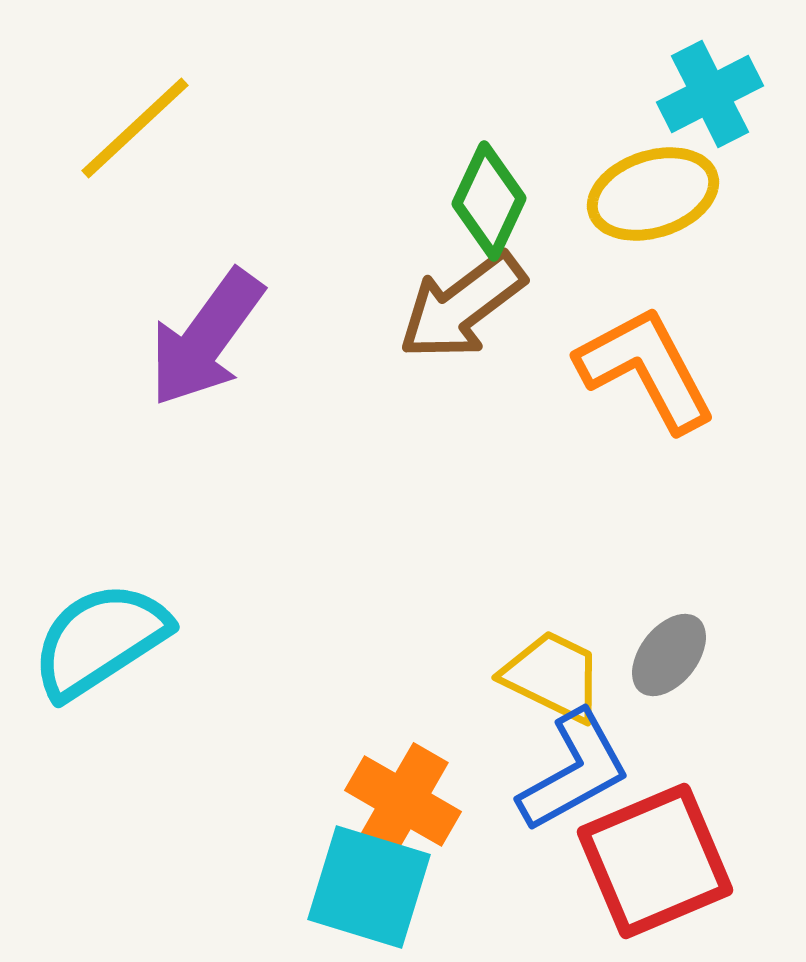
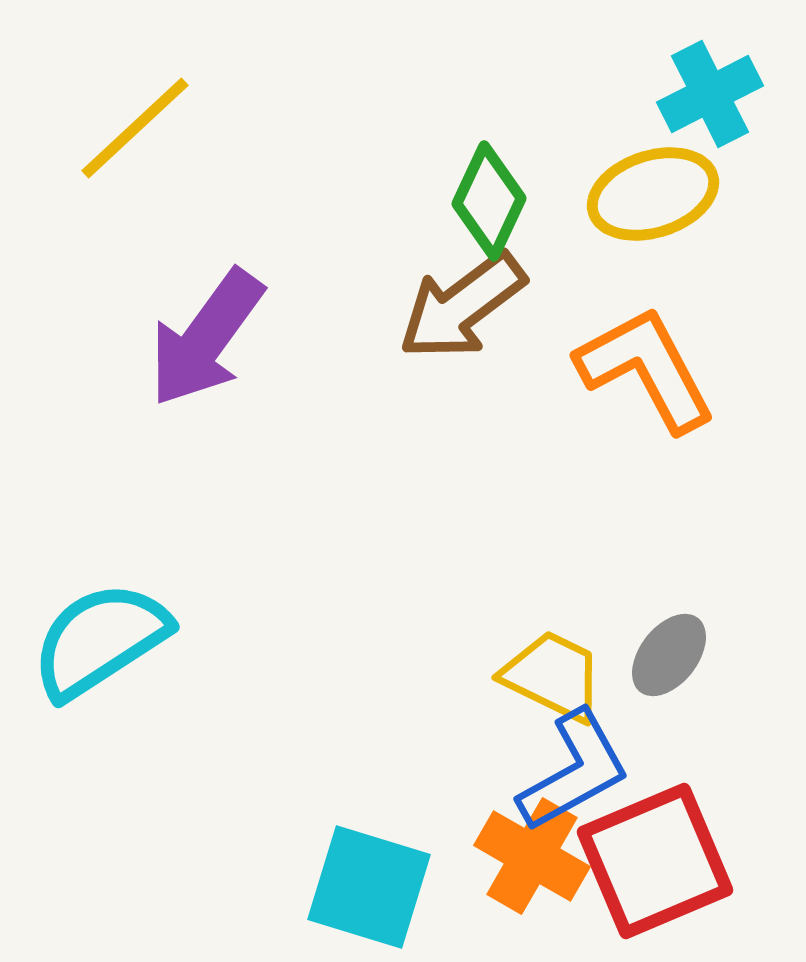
orange cross: moved 129 px right, 55 px down
